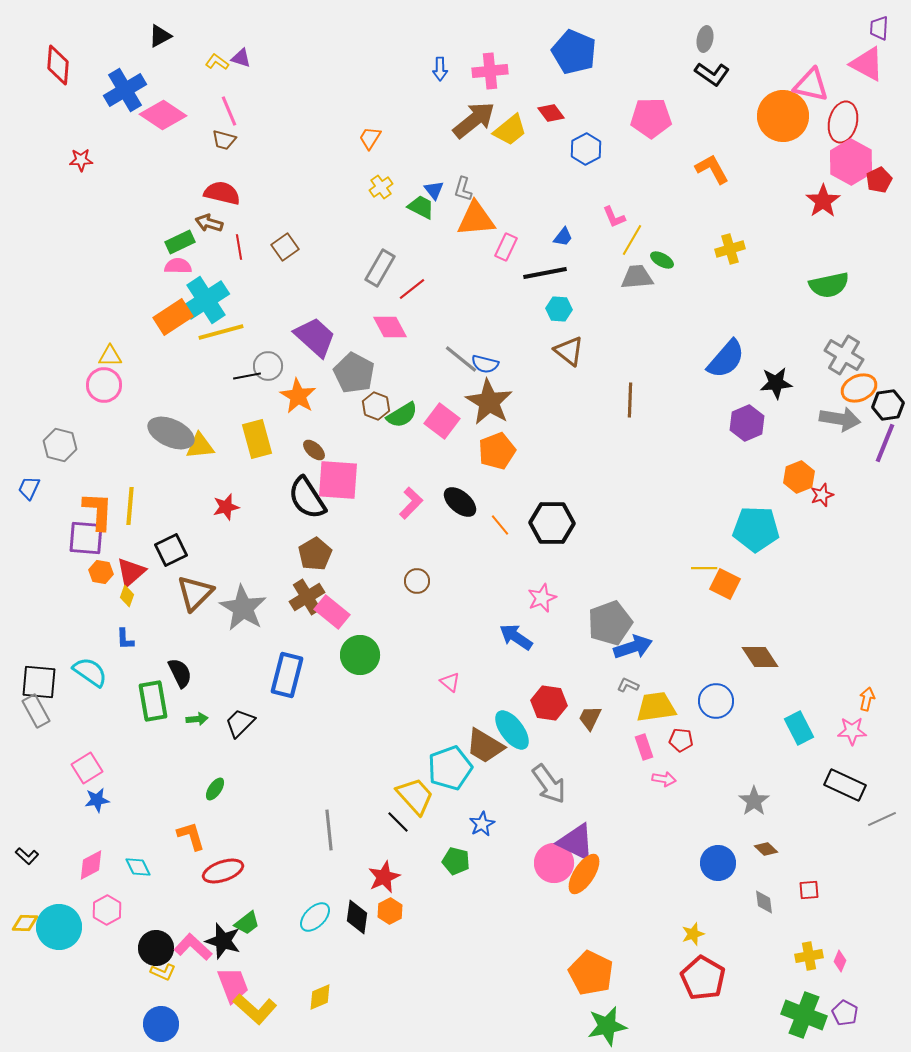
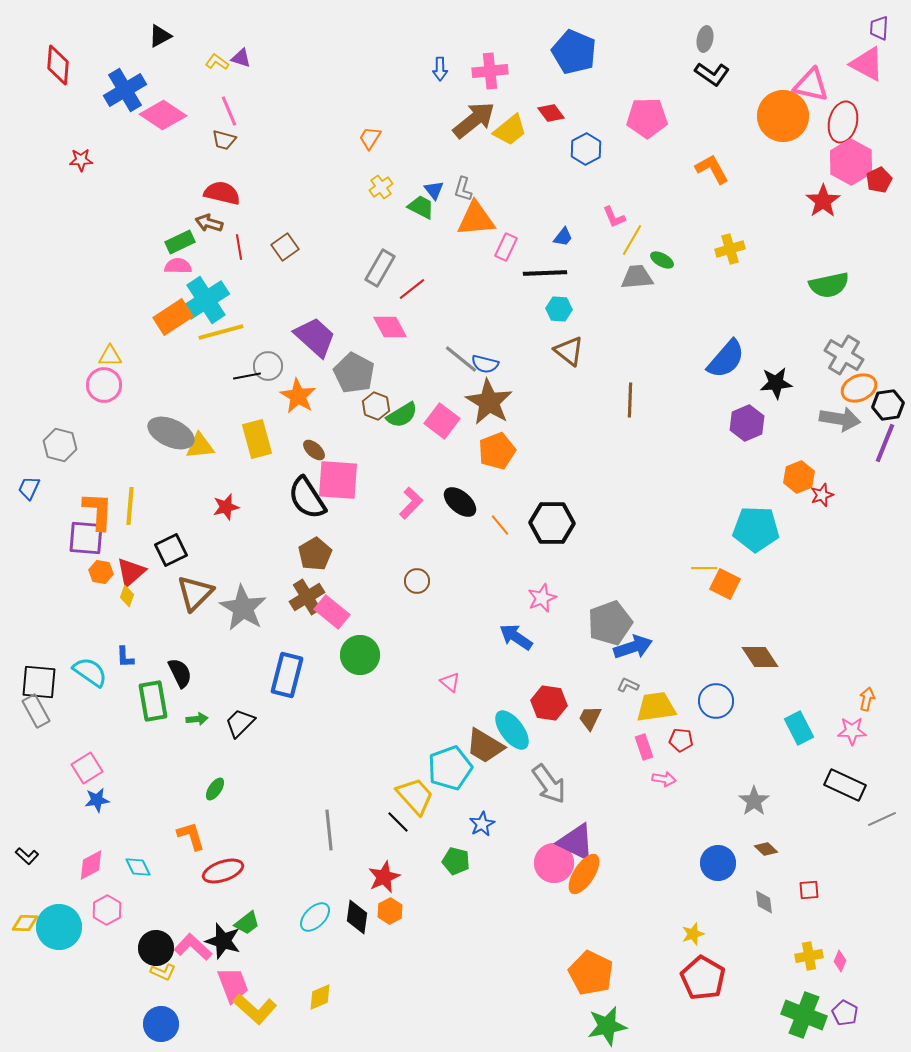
pink pentagon at (651, 118): moved 4 px left
black line at (545, 273): rotated 9 degrees clockwise
blue L-shape at (125, 639): moved 18 px down
